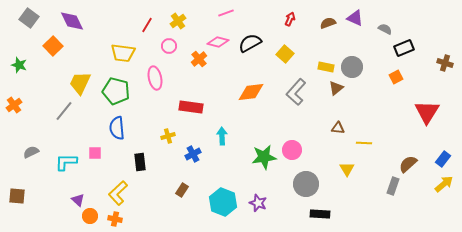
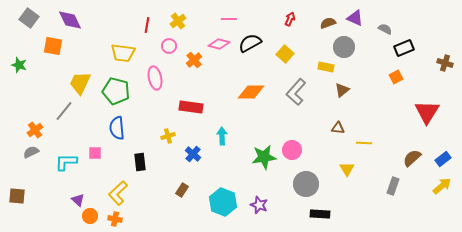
pink line at (226, 13): moved 3 px right, 6 px down; rotated 21 degrees clockwise
purple diamond at (72, 21): moved 2 px left, 1 px up
red line at (147, 25): rotated 21 degrees counterclockwise
pink diamond at (218, 42): moved 1 px right, 2 px down
orange square at (53, 46): rotated 36 degrees counterclockwise
orange cross at (199, 59): moved 5 px left, 1 px down
gray circle at (352, 67): moved 8 px left, 20 px up
brown triangle at (336, 88): moved 6 px right, 2 px down
orange diamond at (251, 92): rotated 8 degrees clockwise
orange cross at (14, 105): moved 21 px right, 25 px down
blue cross at (193, 154): rotated 21 degrees counterclockwise
blue rectangle at (443, 159): rotated 14 degrees clockwise
brown semicircle at (408, 164): moved 4 px right, 6 px up
yellow arrow at (444, 184): moved 2 px left, 2 px down
purple star at (258, 203): moved 1 px right, 2 px down
